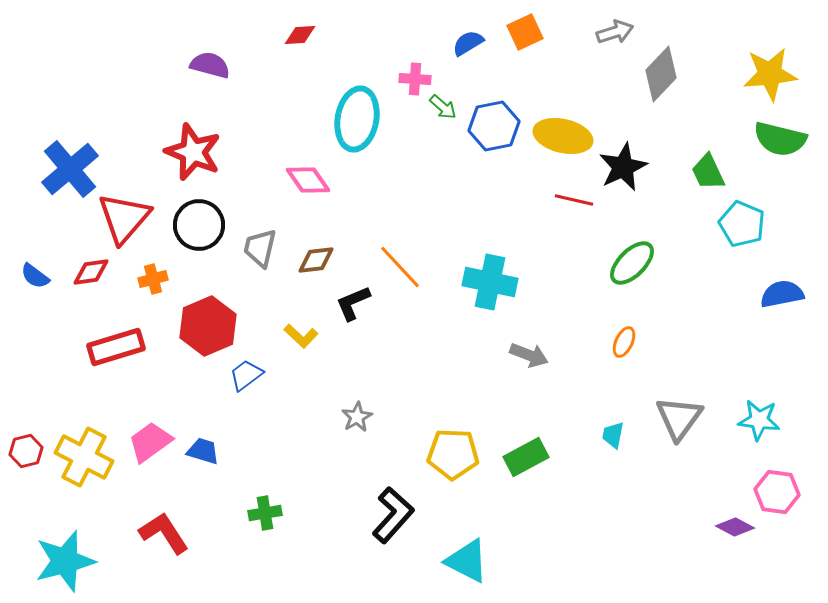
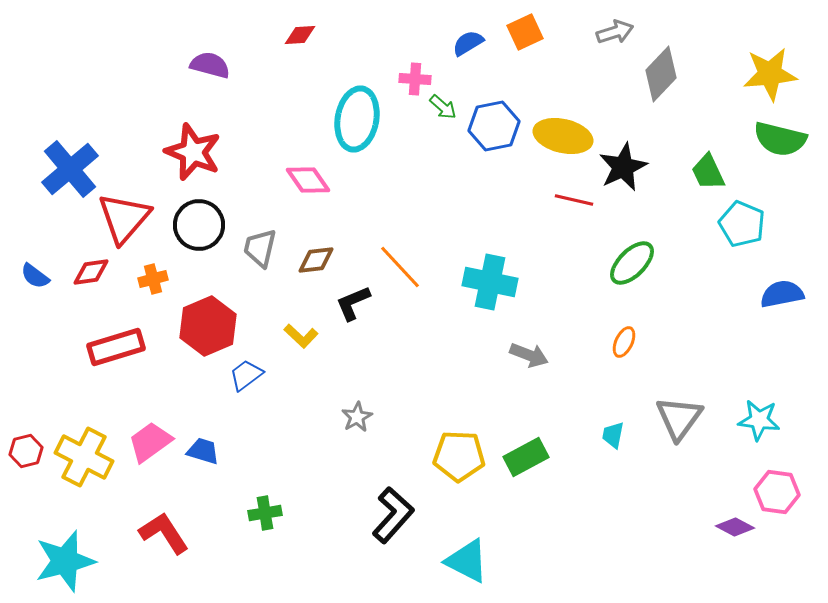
yellow pentagon at (453, 454): moved 6 px right, 2 px down
